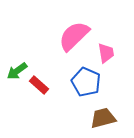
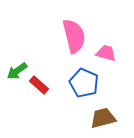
pink semicircle: rotated 120 degrees clockwise
pink trapezoid: rotated 65 degrees counterclockwise
blue pentagon: moved 2 px left, 1 px down
